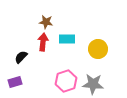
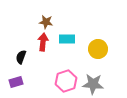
black semicircle: rotated 24 degrees counterclockwise
purple rectangle: moved 1 px right
